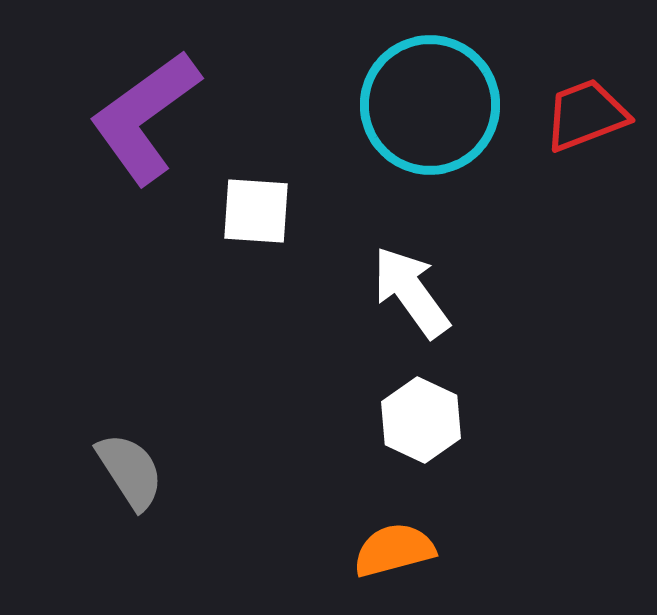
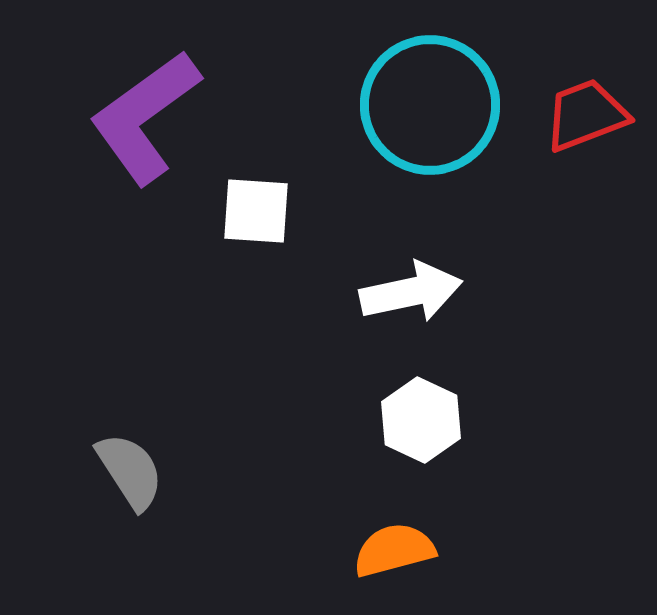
white arrow: rotated 114 degrees clockwise
